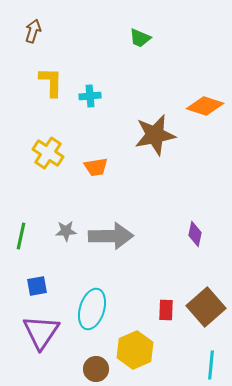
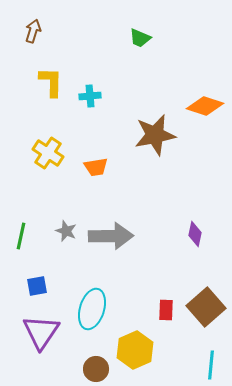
gray star: rotated 25 degrees clockwise
